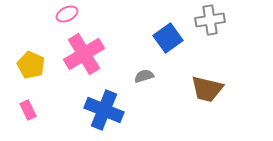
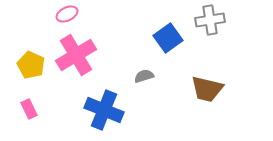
pink cross: moved 8 px left, 1 px down
pink rectangle: moved 1 px right, 1 px up
